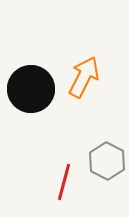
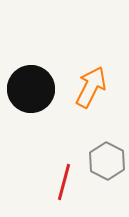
orange arrow: moved 7 px right, 10 px down
